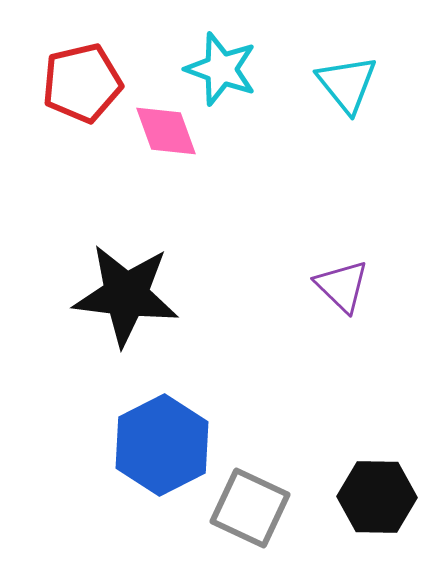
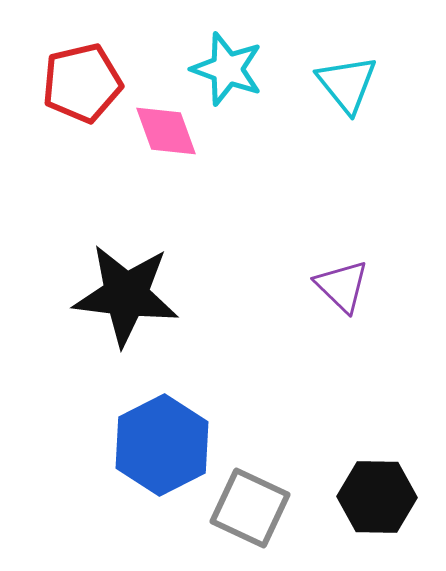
cyan star: moved 6 px right
